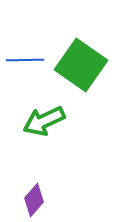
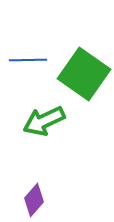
blue line: moved 3 px right
green square: moved 3 px right, 9 px down
